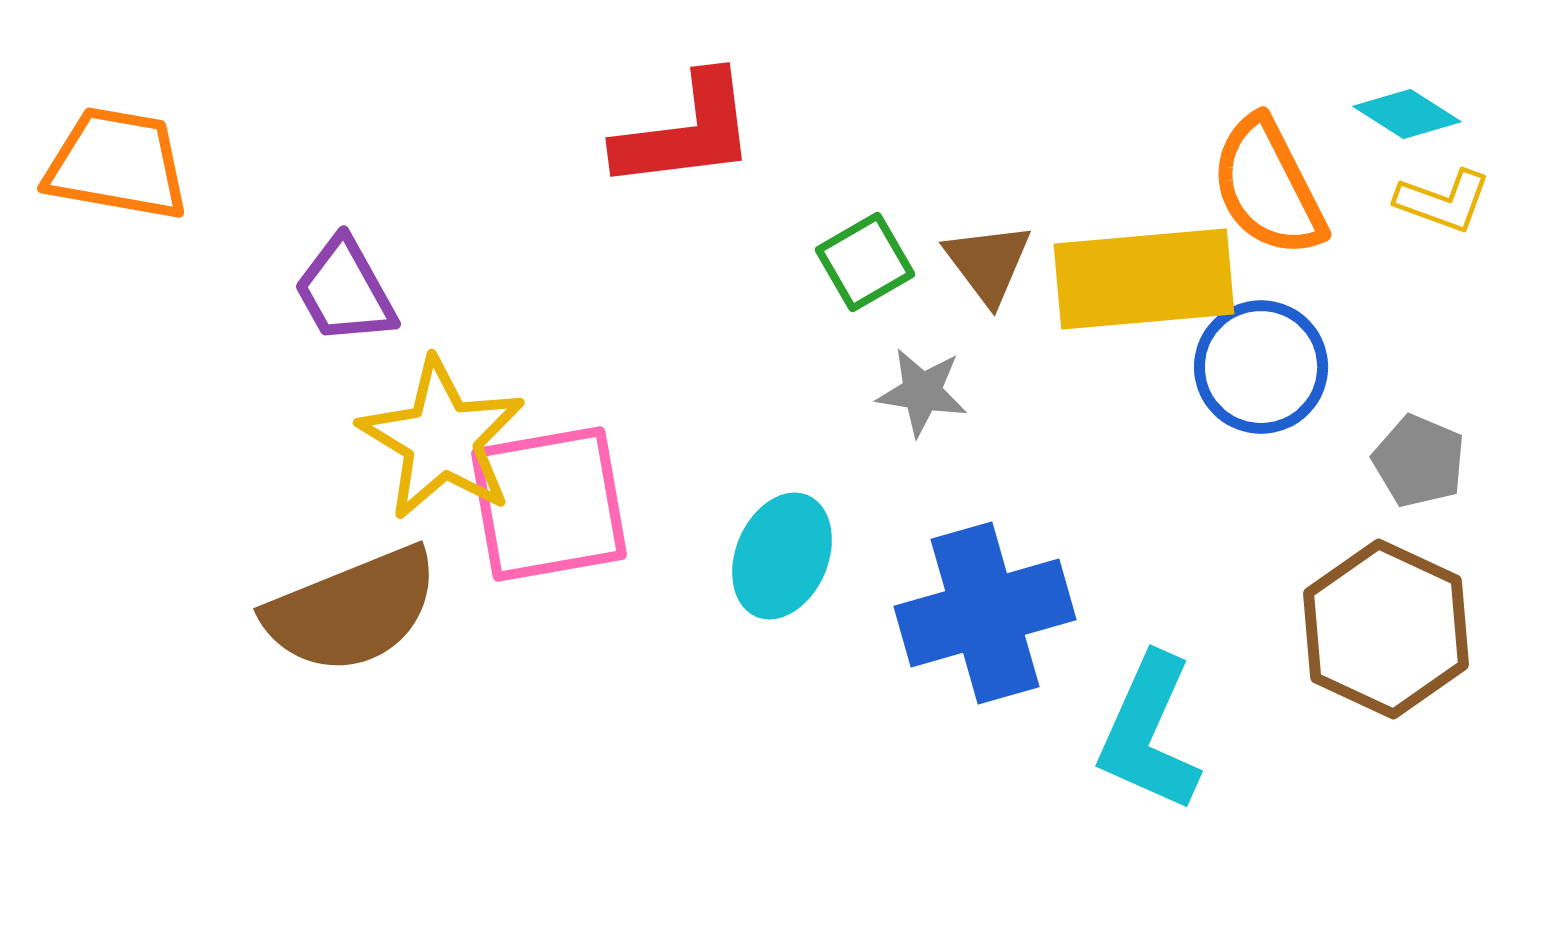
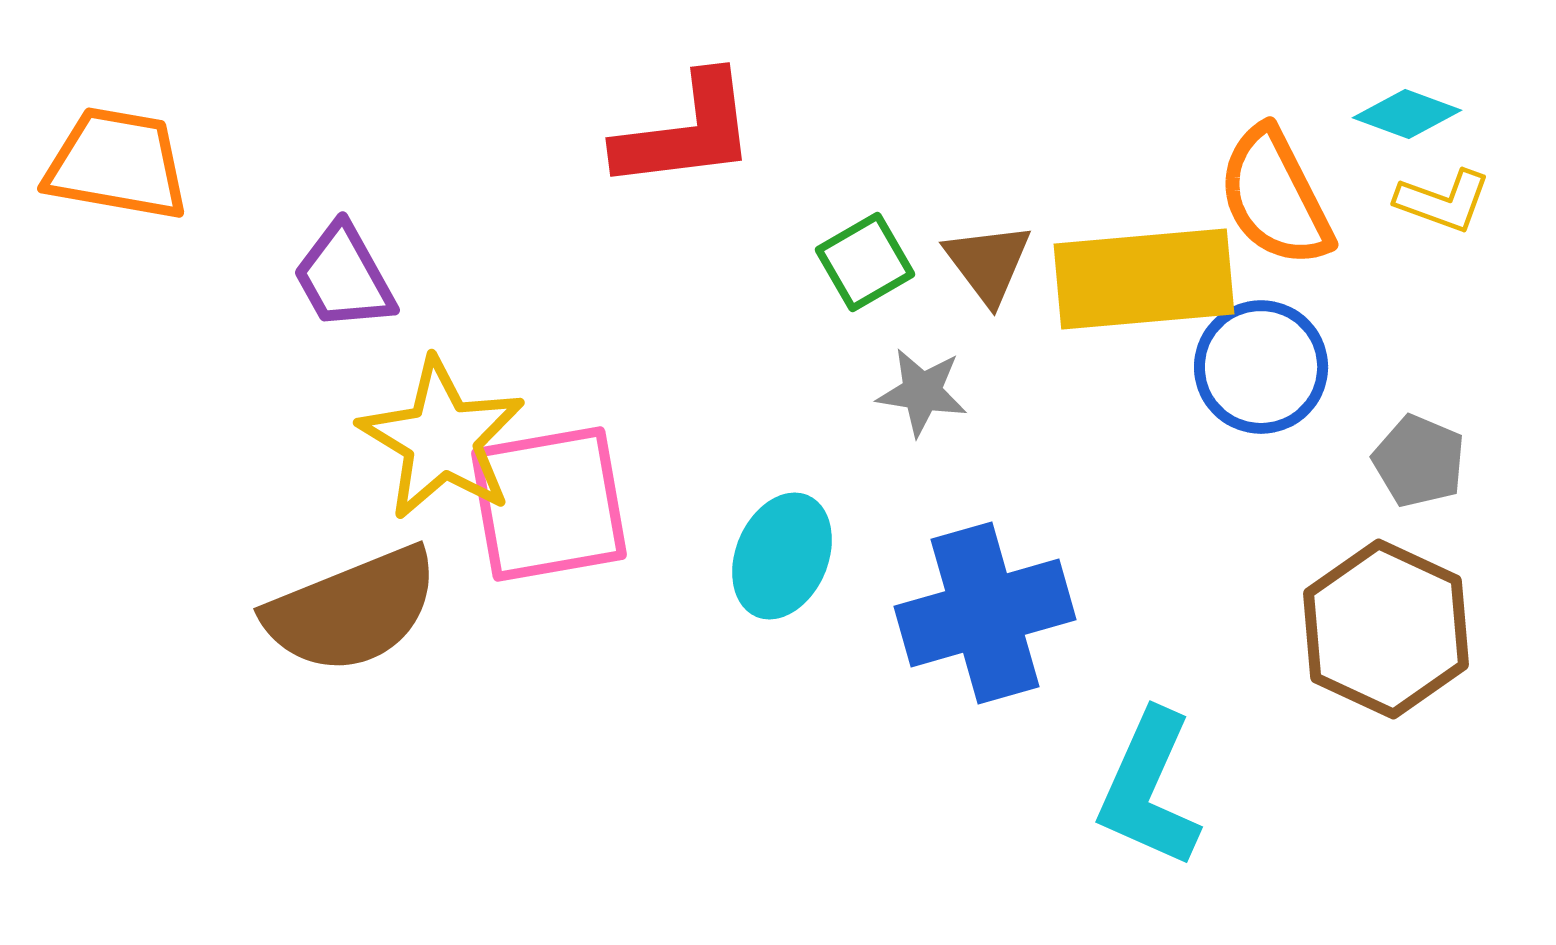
cyan diamond: rotated 12 degrees counterclockwise
orange semicircle: moved 7 px right, 10 px down
purple trapezoid: moved 1 px left, 14 px up
cyan L-shape: moved 56 px down
